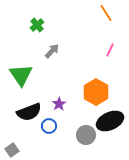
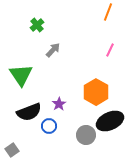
orange line: moved 2 px right, 1 px up; rotated 54 degrees clockwise
gray arrow: moved 1 px right, 1 px up
